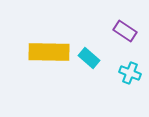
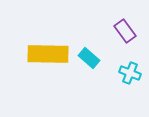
purple rectangle: rotated 20 degrees clockwise
yellow rectangle: moved 1 px left, 2 px down
